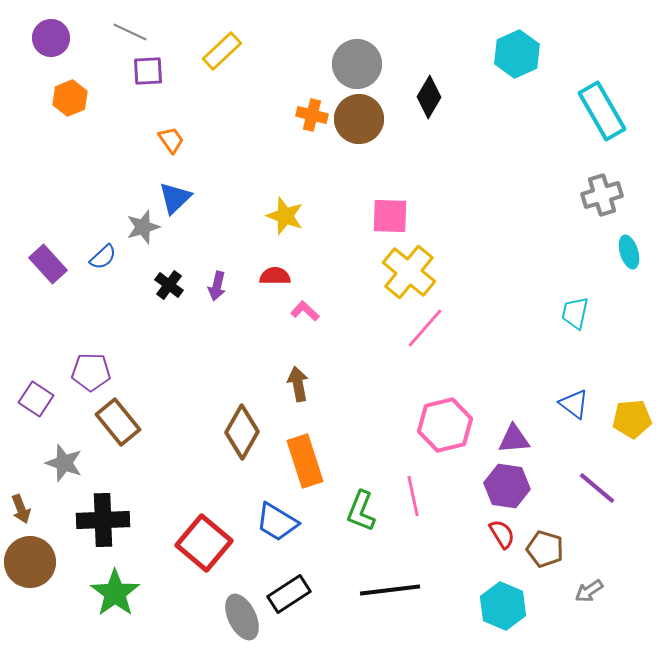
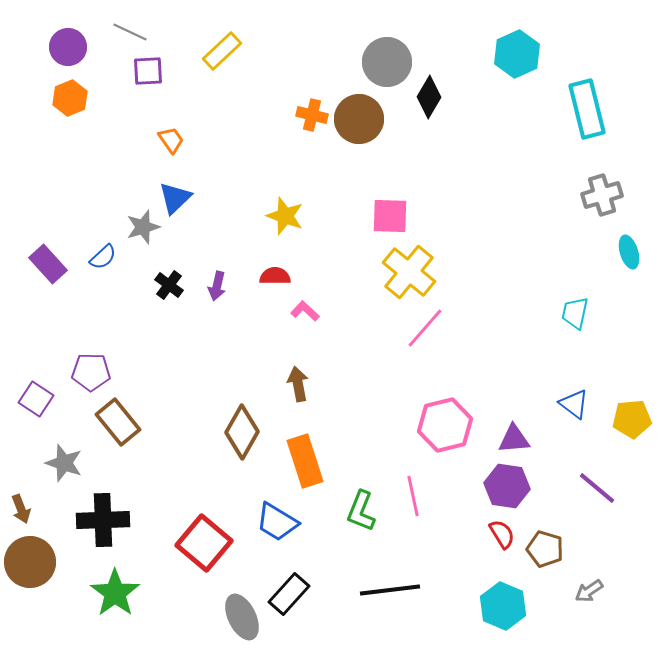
purple circle at (51, 38): moved 17 px right, 9 px down
gray circle at (357, 64): moved 30 px right, 2 px up
cyan rectangle at (602, 111): moved 15 px left, 2 px up; rotated 16 degrees clockwise
black rectangle at (289, 594): rotated 15 degrees counterclockwise
